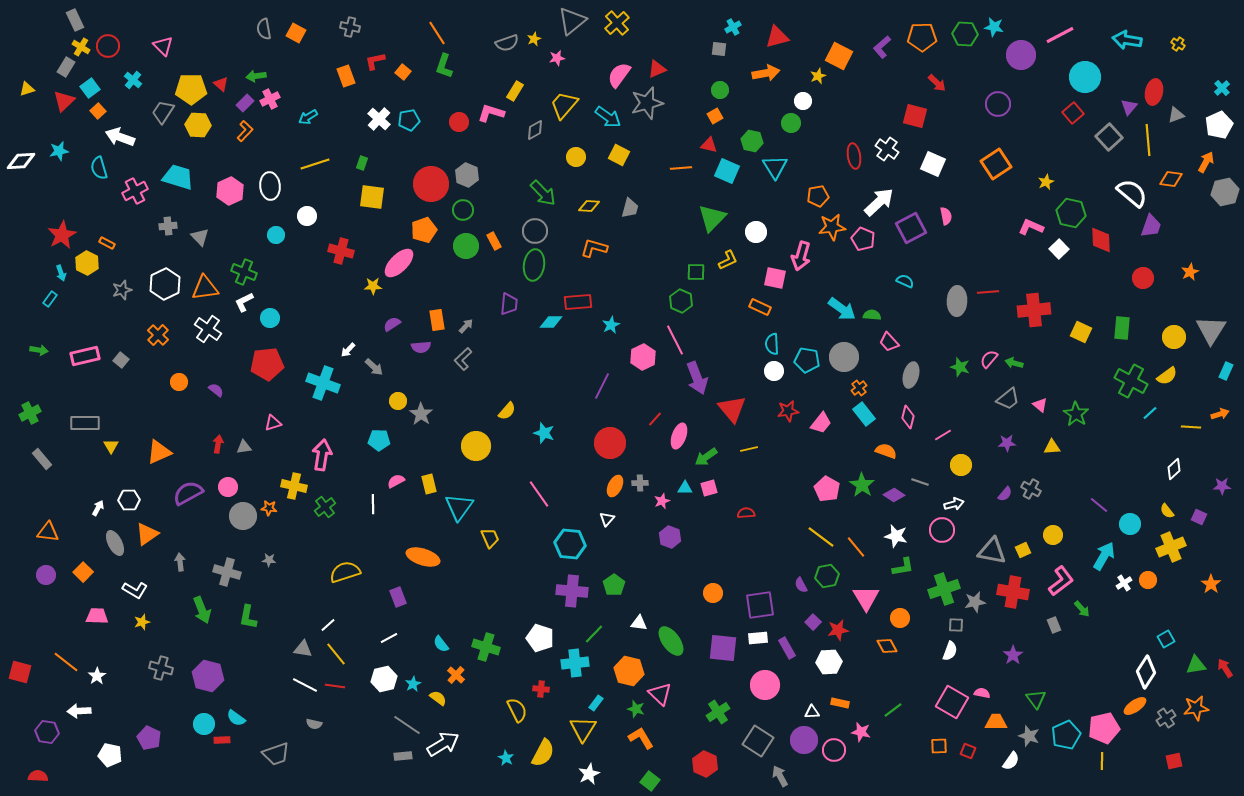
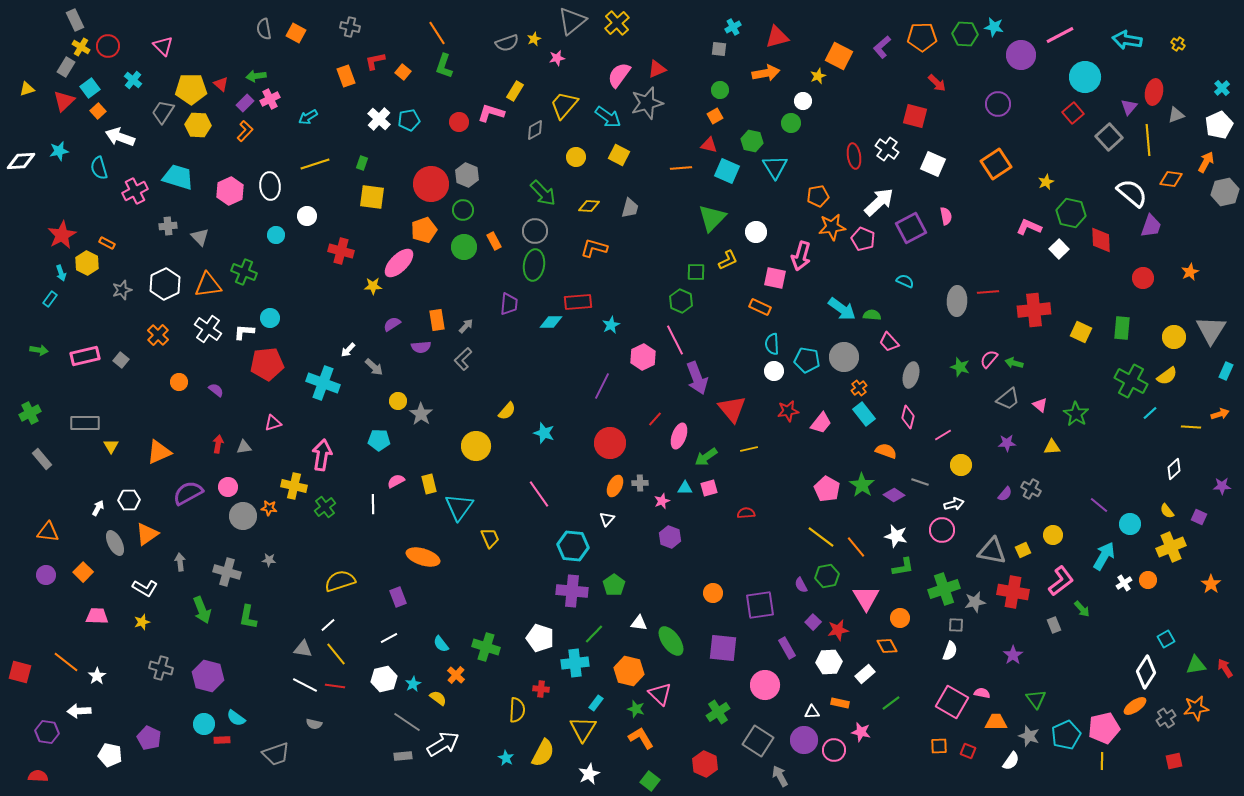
pink L-shape at (1031, 227): moved 2 px left
green circle at (466, 246): moved 2 px left, 1 px down
orange triangle at (205, 288): moved 3 px right, 3 px up
white L-shape at (244, 302): moved 30 px down; rotated 30 degrees clockwise
cyan hexagon at (570, 544): moved 3 px right, 2 px down
yellow semicircle at (345, 572): moved 5 px left, 9 px down
white L-shape at (135, 590): moved 10 px right, 2 px up
white rectangle at (758, 638): moved 107 px right, 36 px down; rotated 36 degrees counterclockwise
yellow semicircle at (517, 710): rotated 30 degrees clockwise
green line at (893, 710): moved 2 px left, 7 px up
gray line at (407, 725): moved 3 px up
